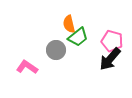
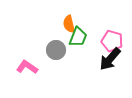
green trapezoid: rotated 30 degrees counterclockwise
